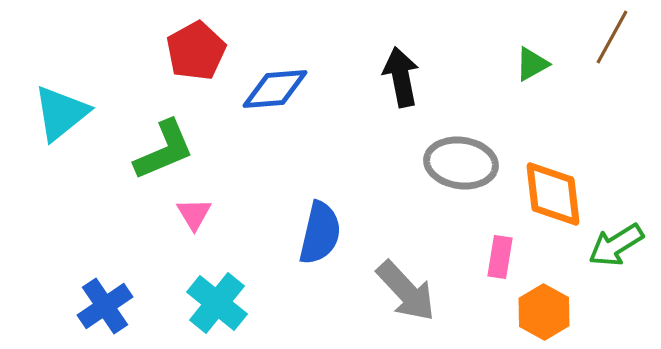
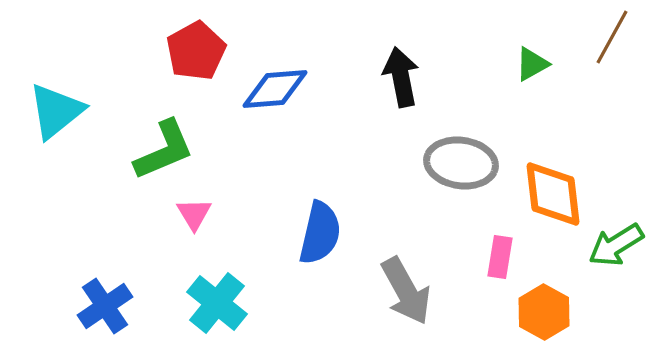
cyan triangle: moved 5 px left, 2 px up
gray arrow: rotated 14 degrees clockwise
